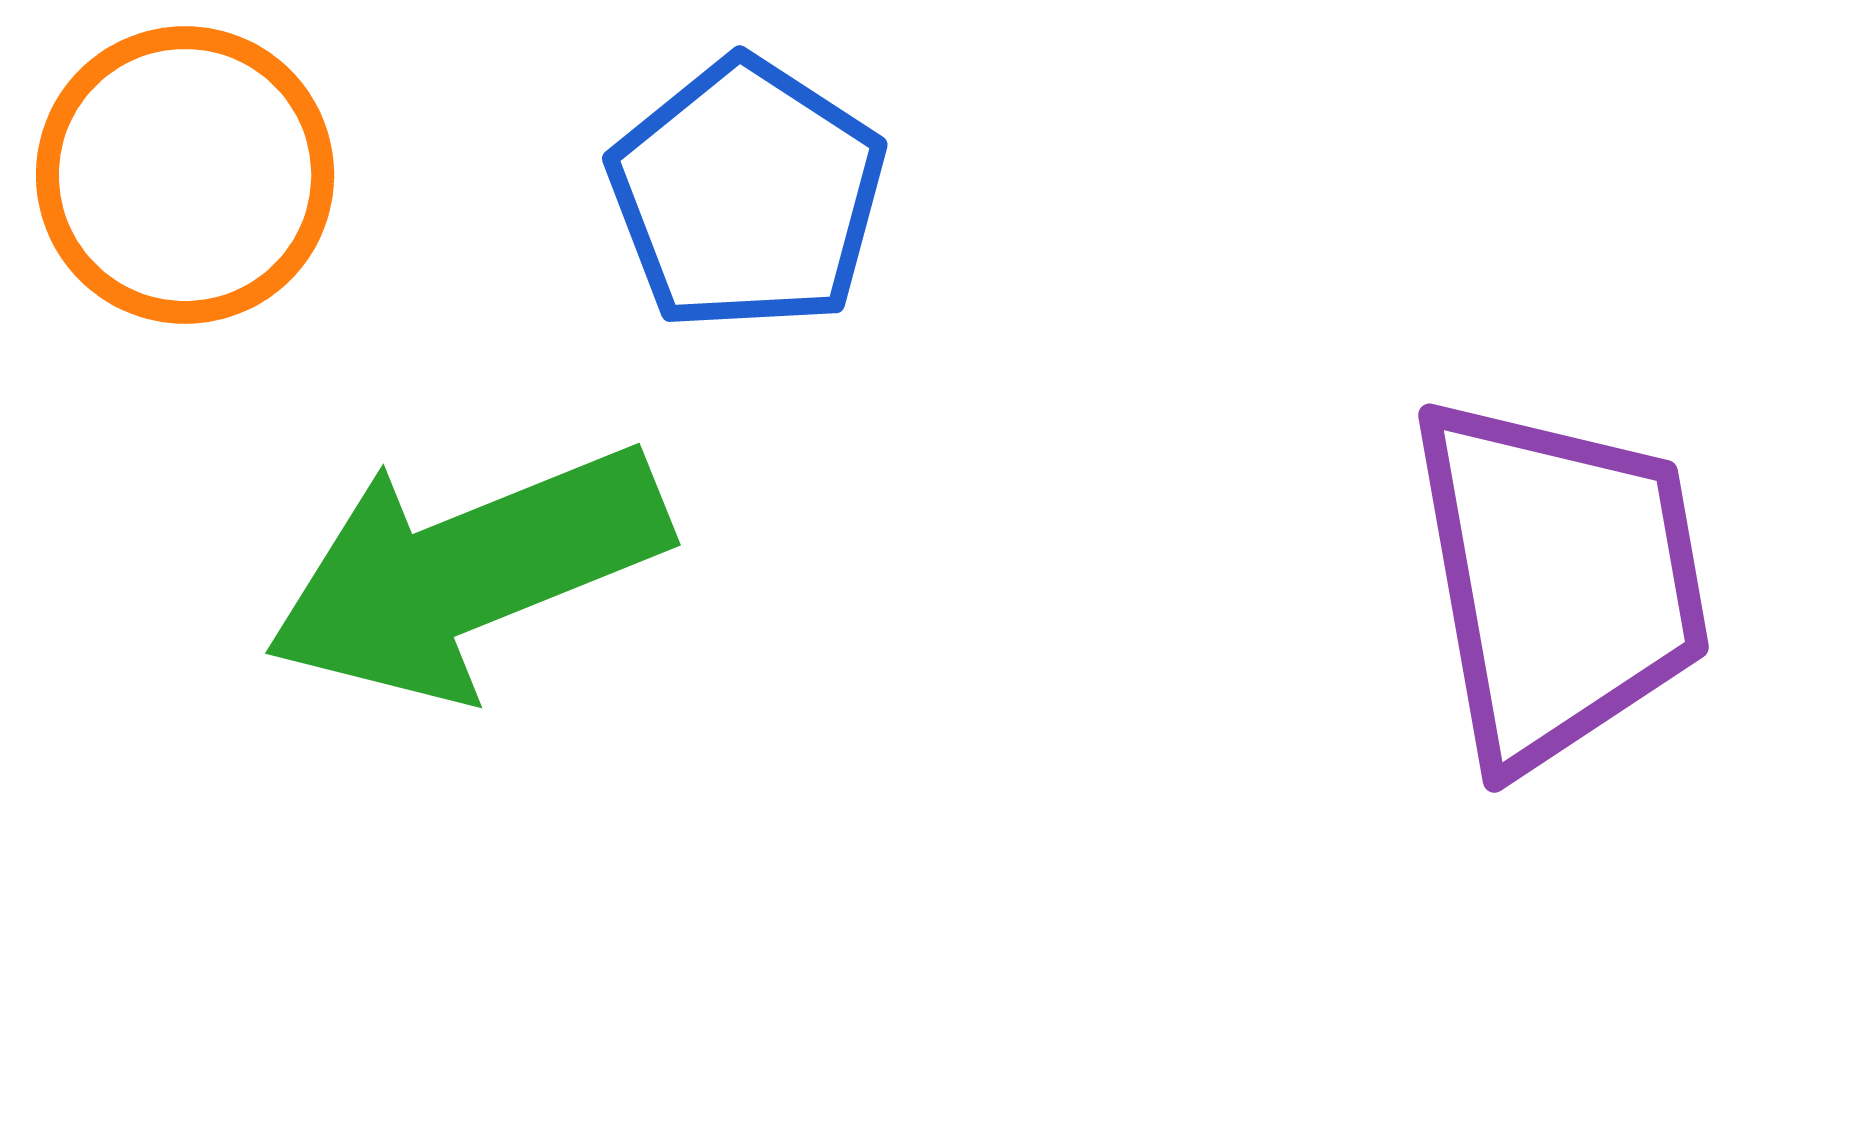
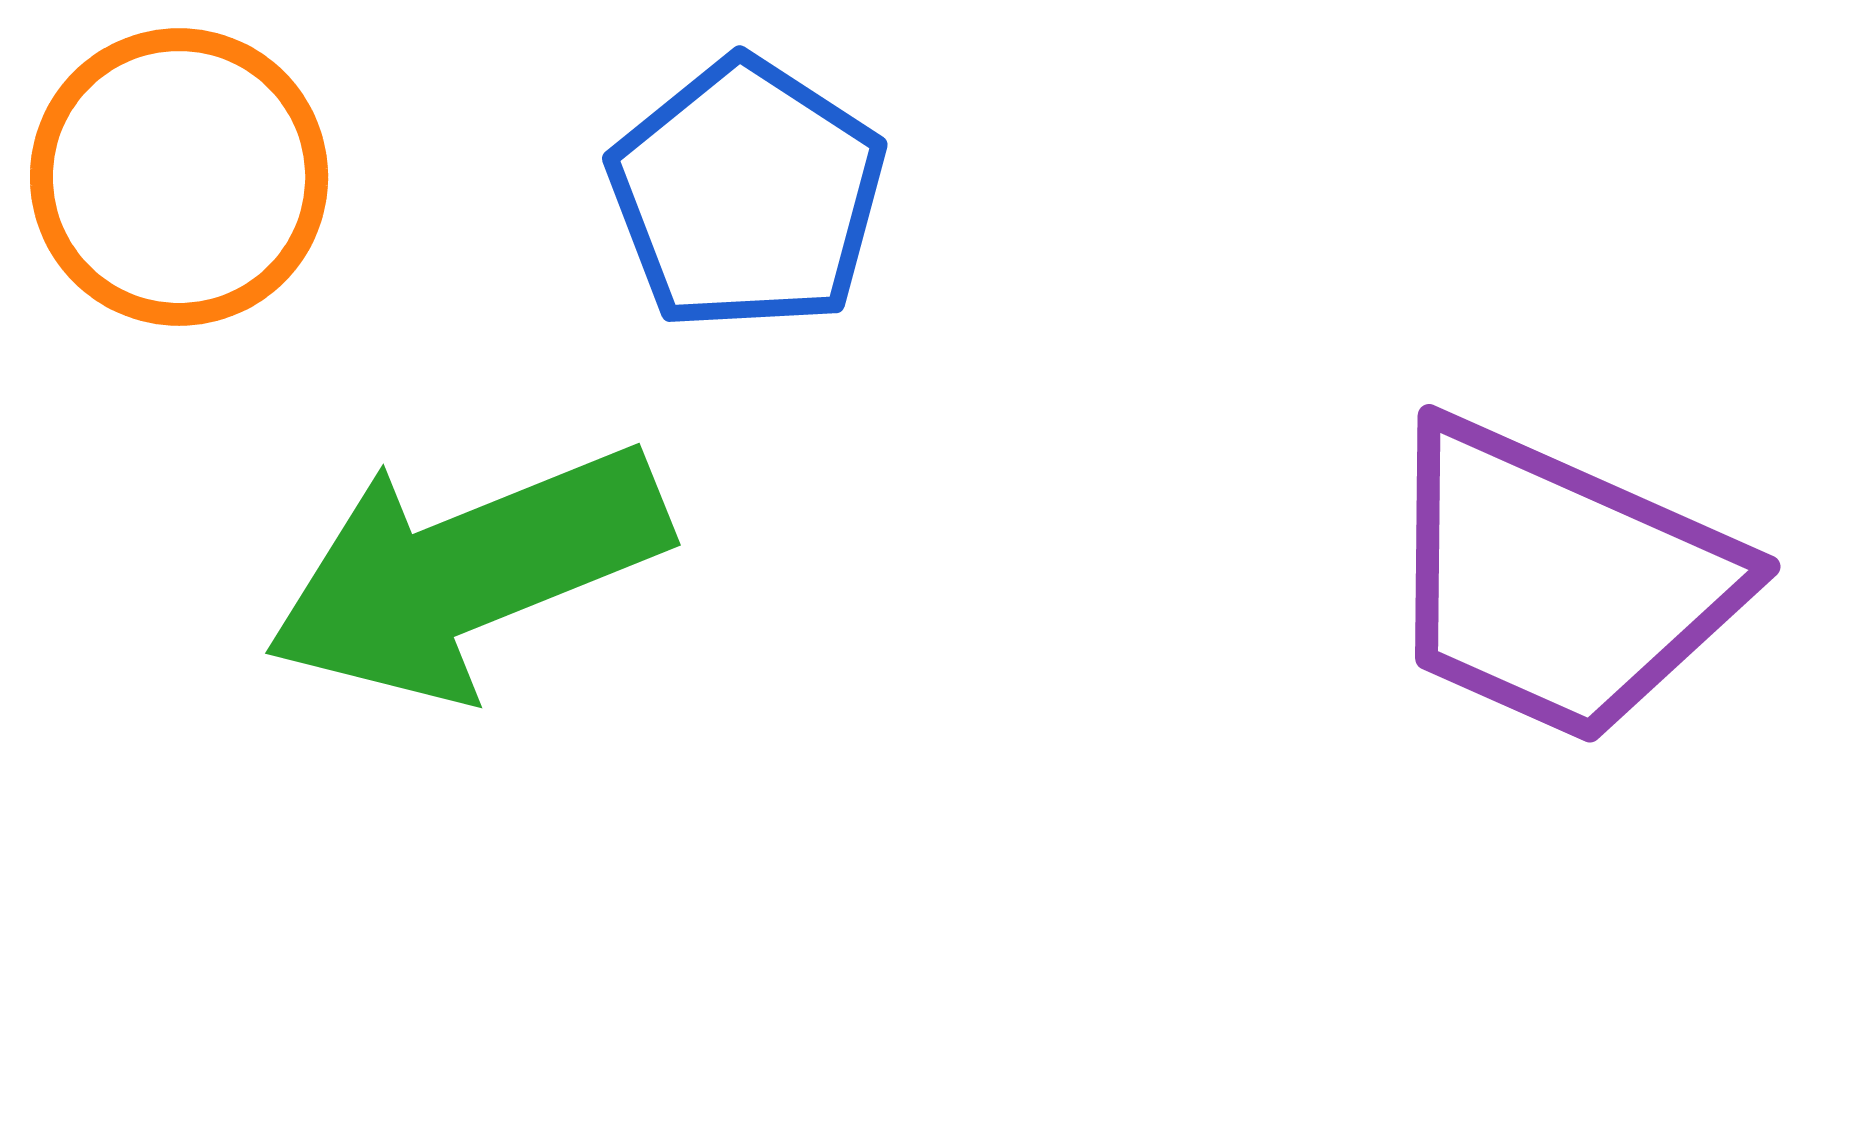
orange circle: moved 6 px left, 2 px down
purple trapezoid: rotated 124 degrees clockwise
